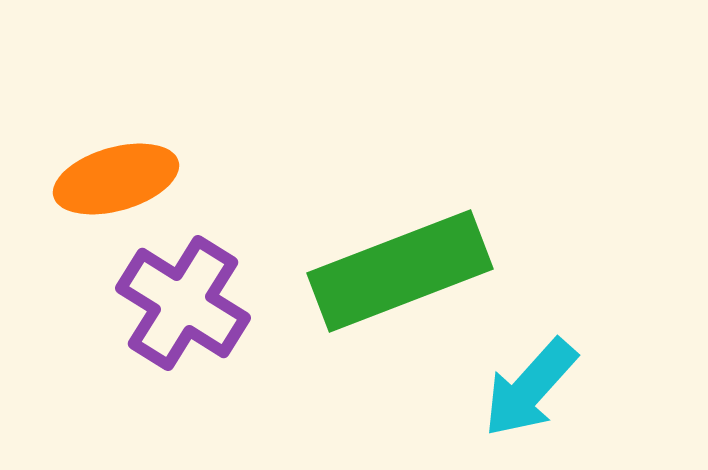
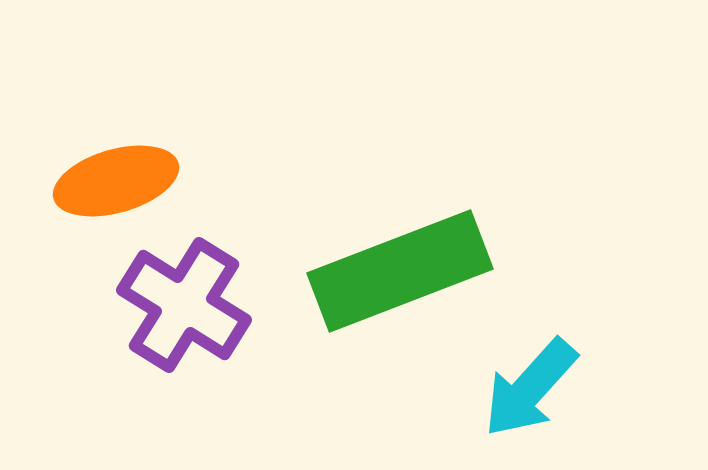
orange ellipse: moved 2 px down
purple cross: moved 1 px right, 2 px down
